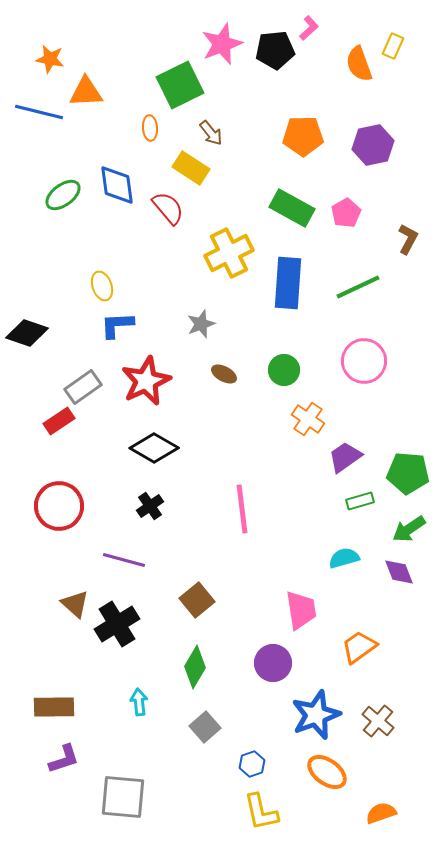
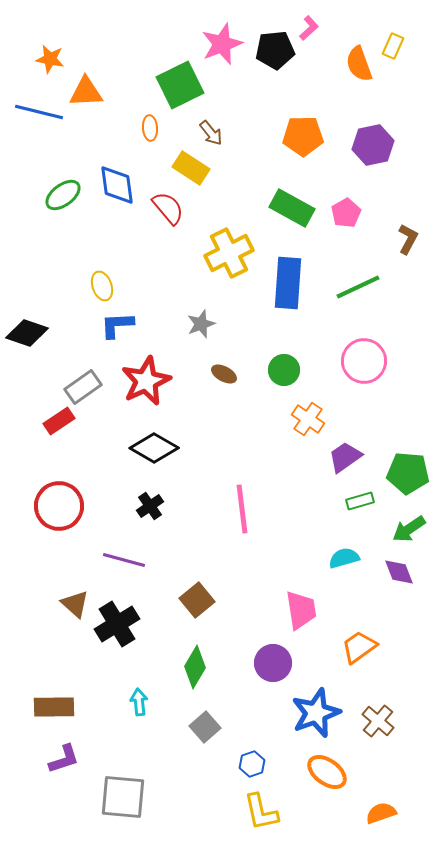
blue star at (316, 715): moved 2 px up
